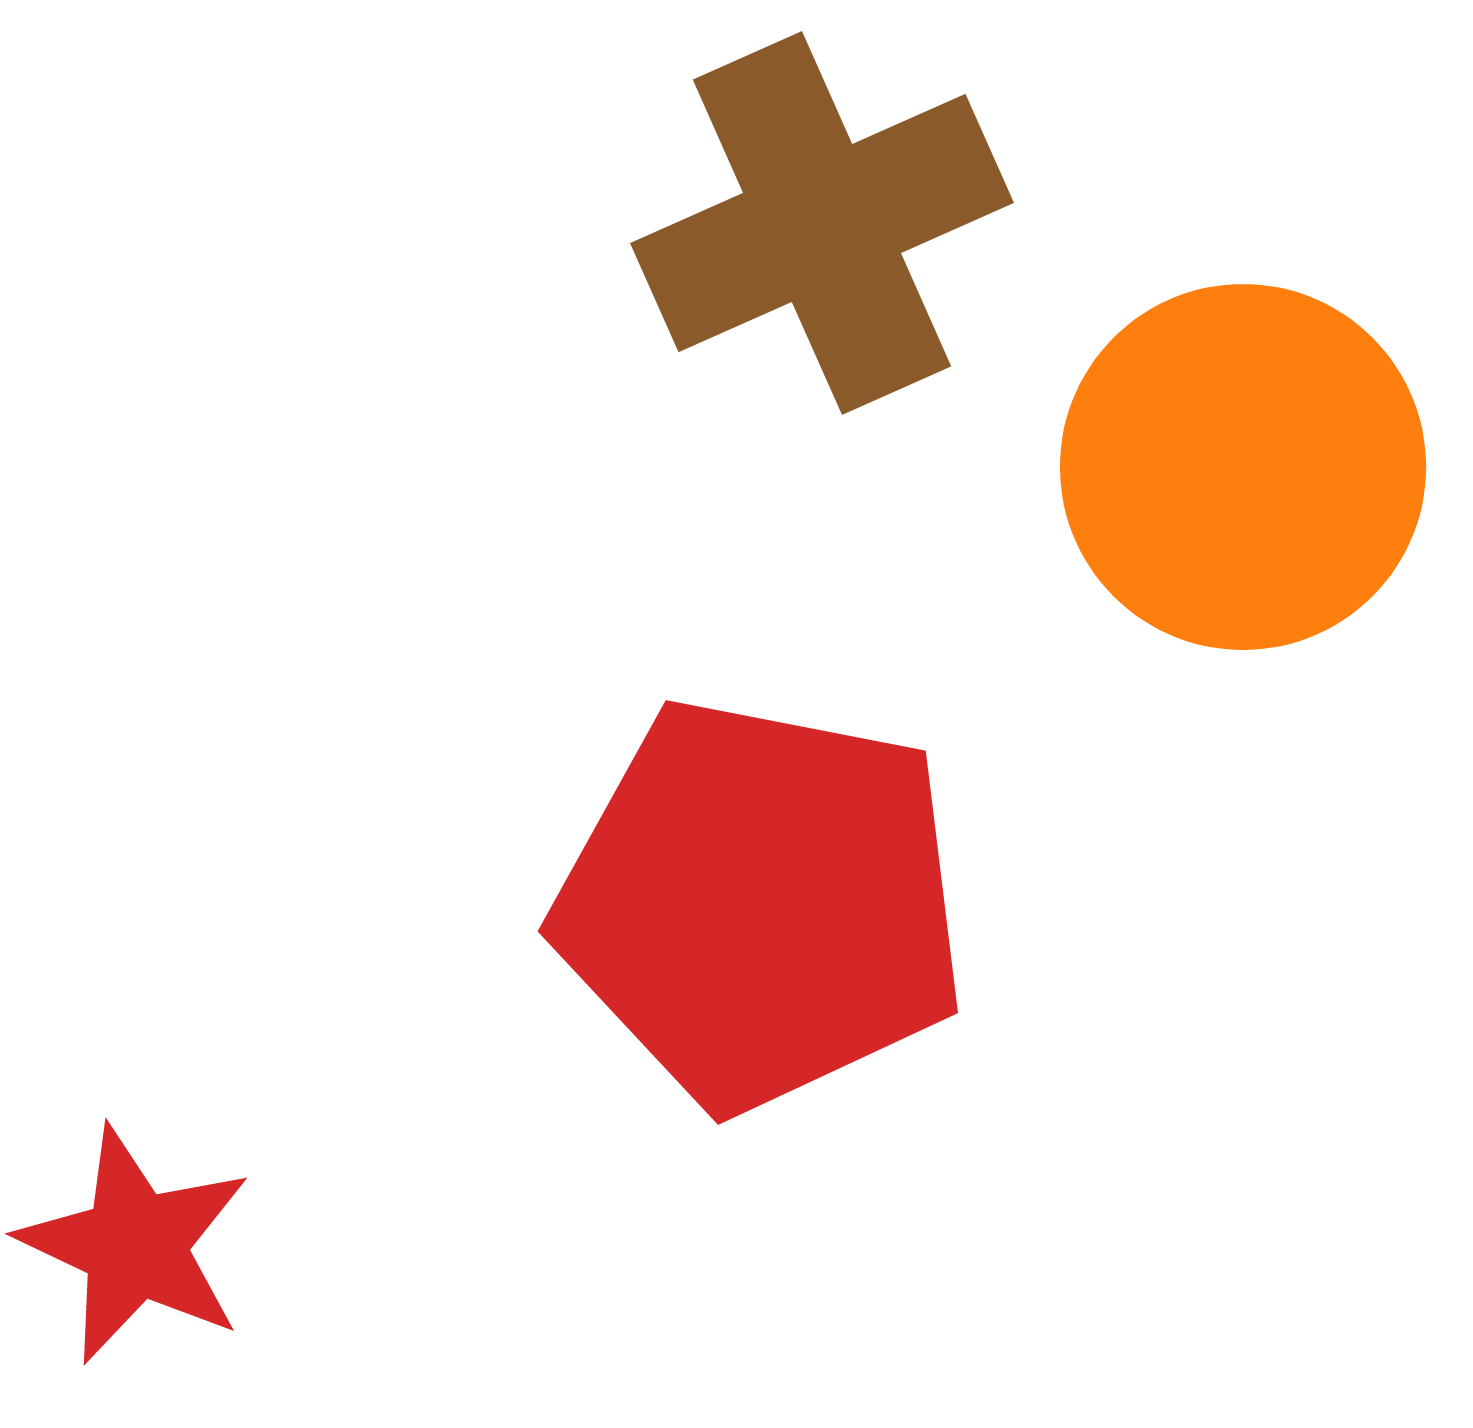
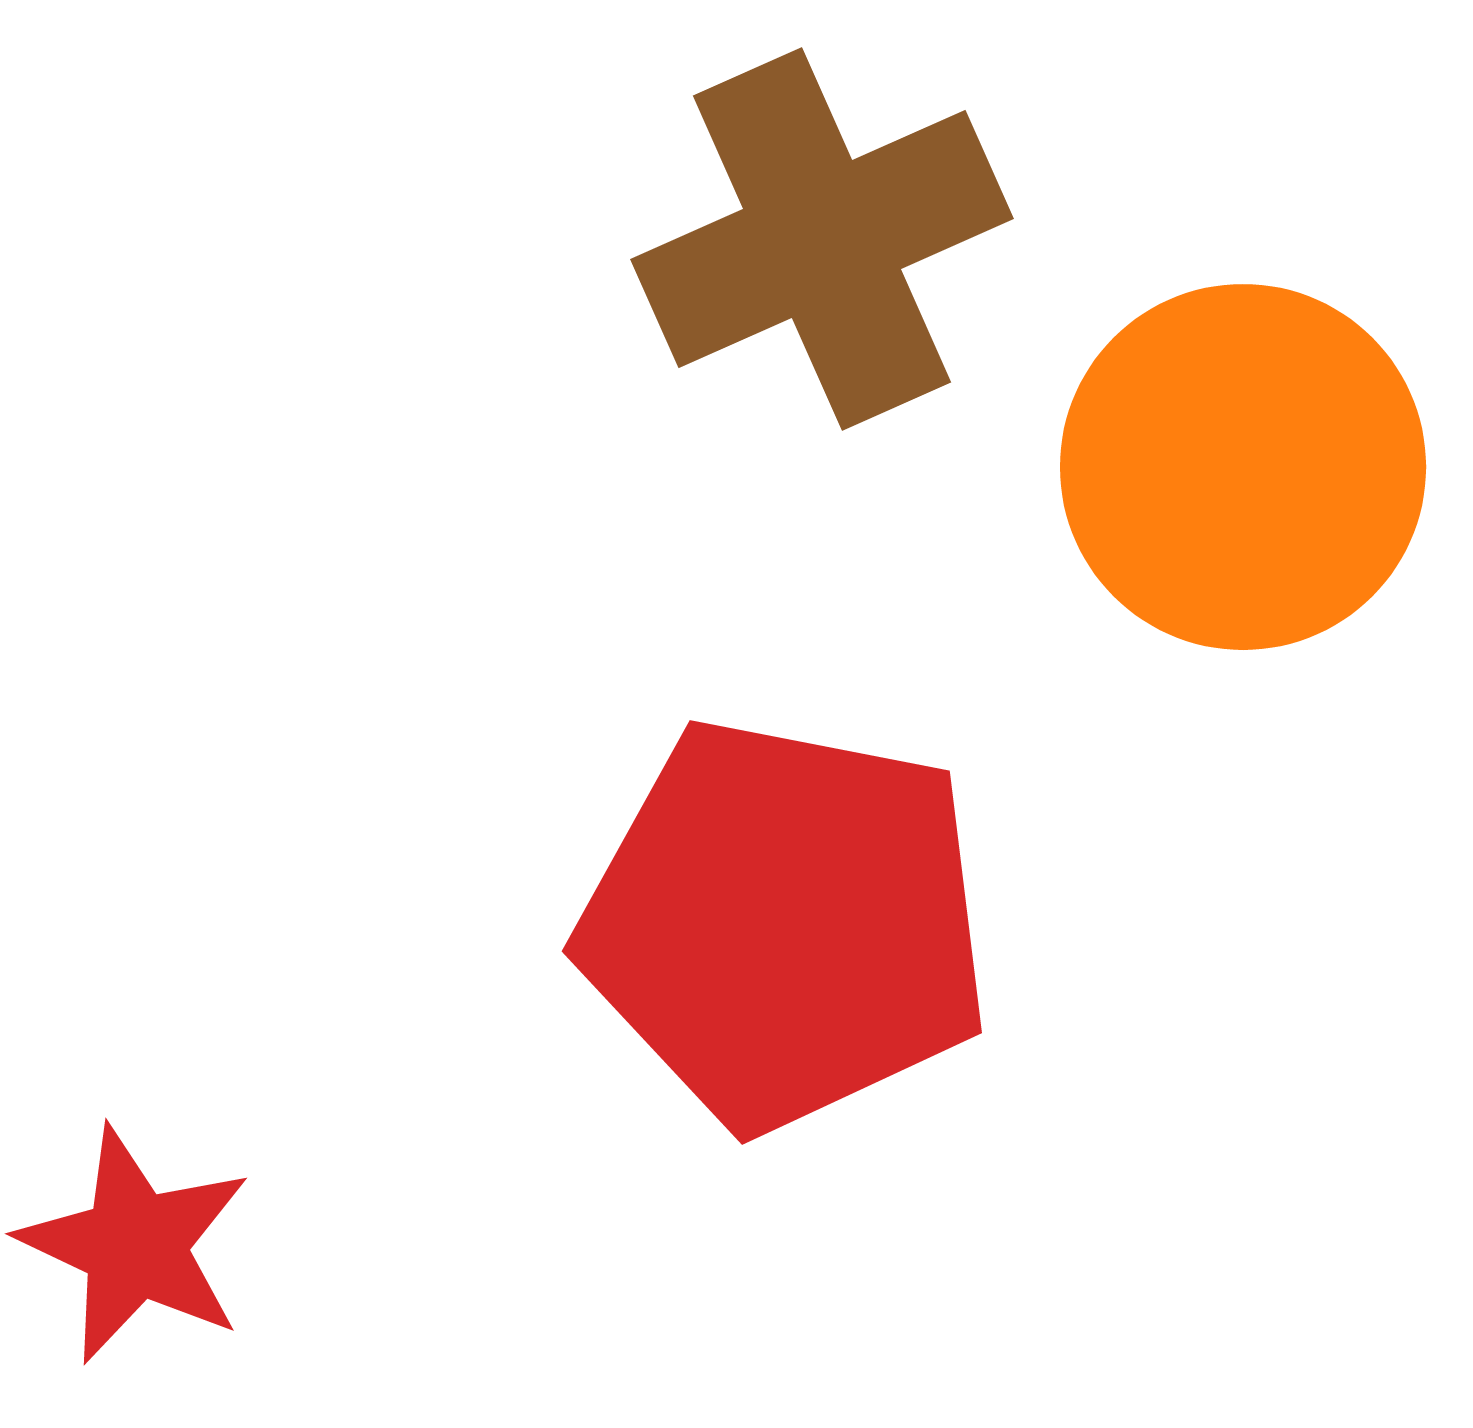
brown cross: moved 16 px down
red pentagon: moved 24 px right, 20 px down
